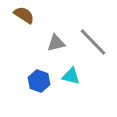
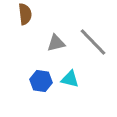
brown semicircle: moved 1 px right, 1 px up; rotated 50 degrees clockwise
cyan triangle: moved 1 px left, 3 px down
blue hexagon: moved 2 px right; rotated 10 degrees counterclockwise
